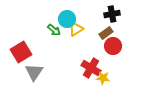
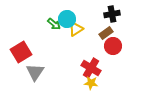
green arrow: moved 6 px up
gray triangle: moved 1 px right
yellow star: moved 12 px left, 5 px down
